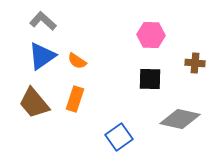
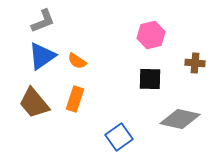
gray L-shape: rotated 116 degrees clockwise
pink hexagon: rotated 16 degrees counterclockwise
